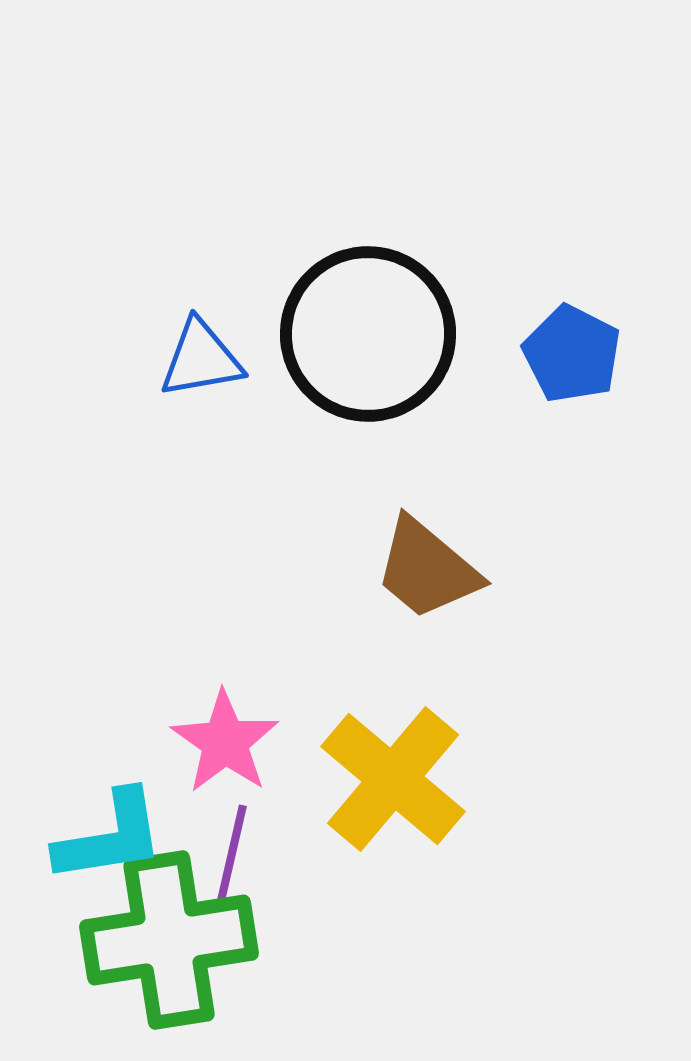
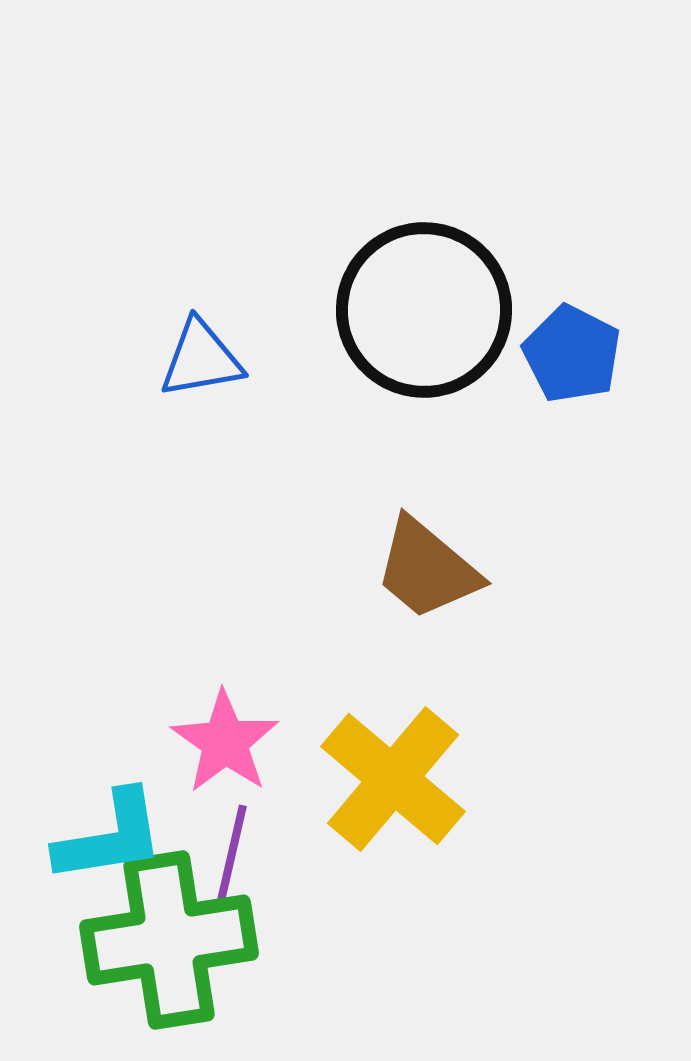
black circle: moved 56 px right, 24 px up
